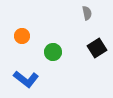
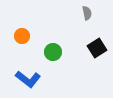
blue L-shape: moved 2 px right
